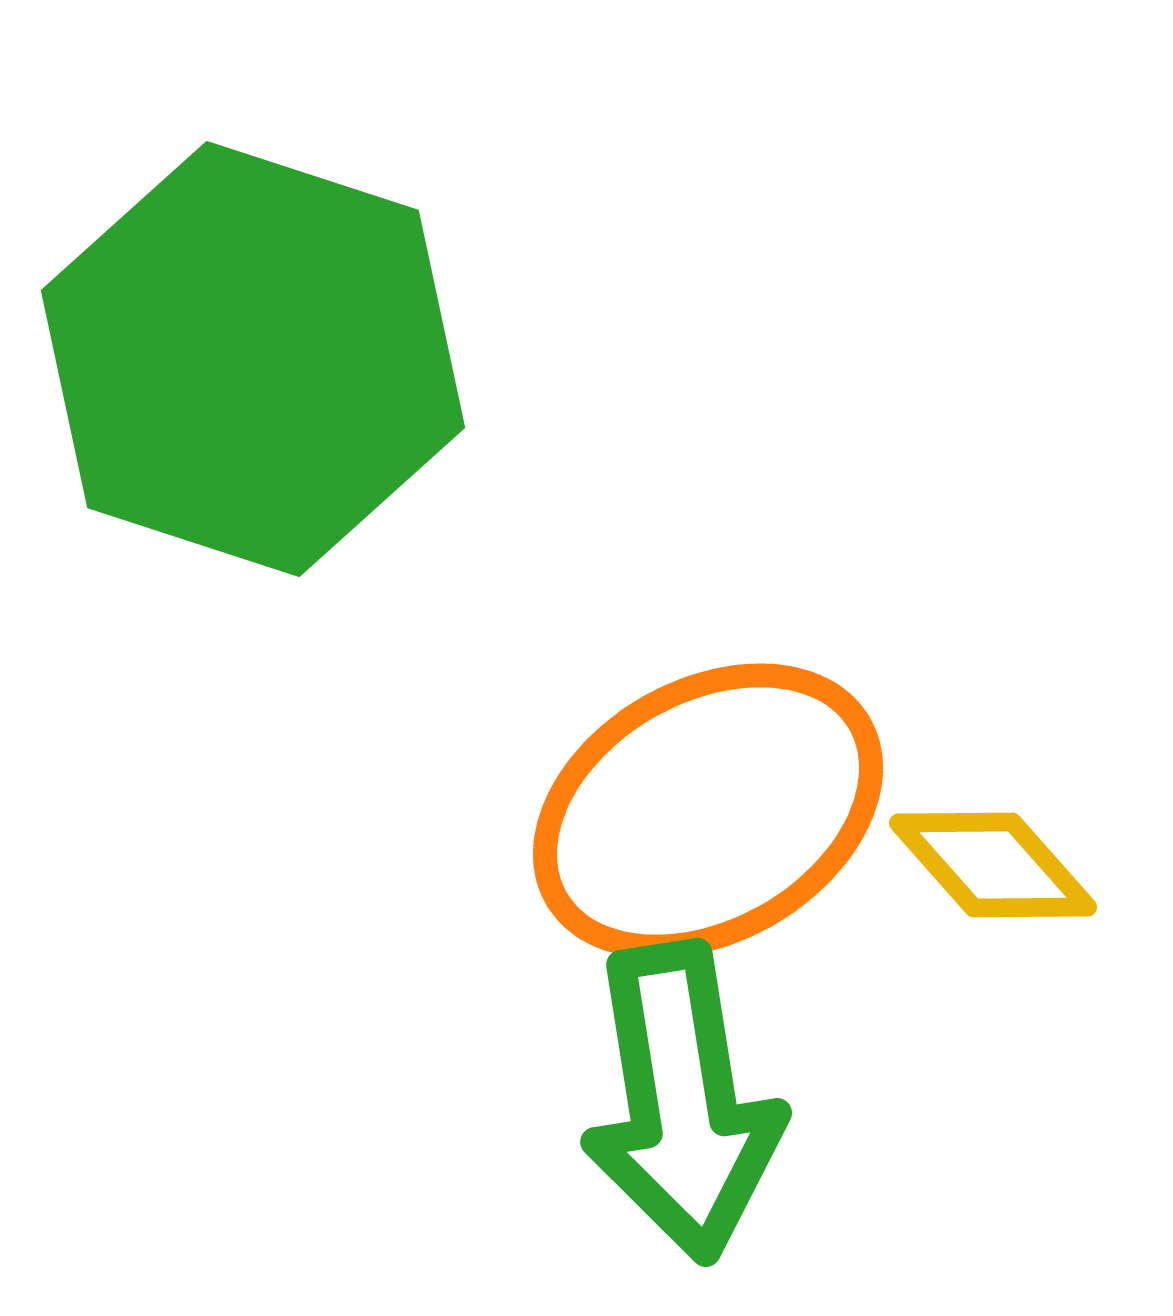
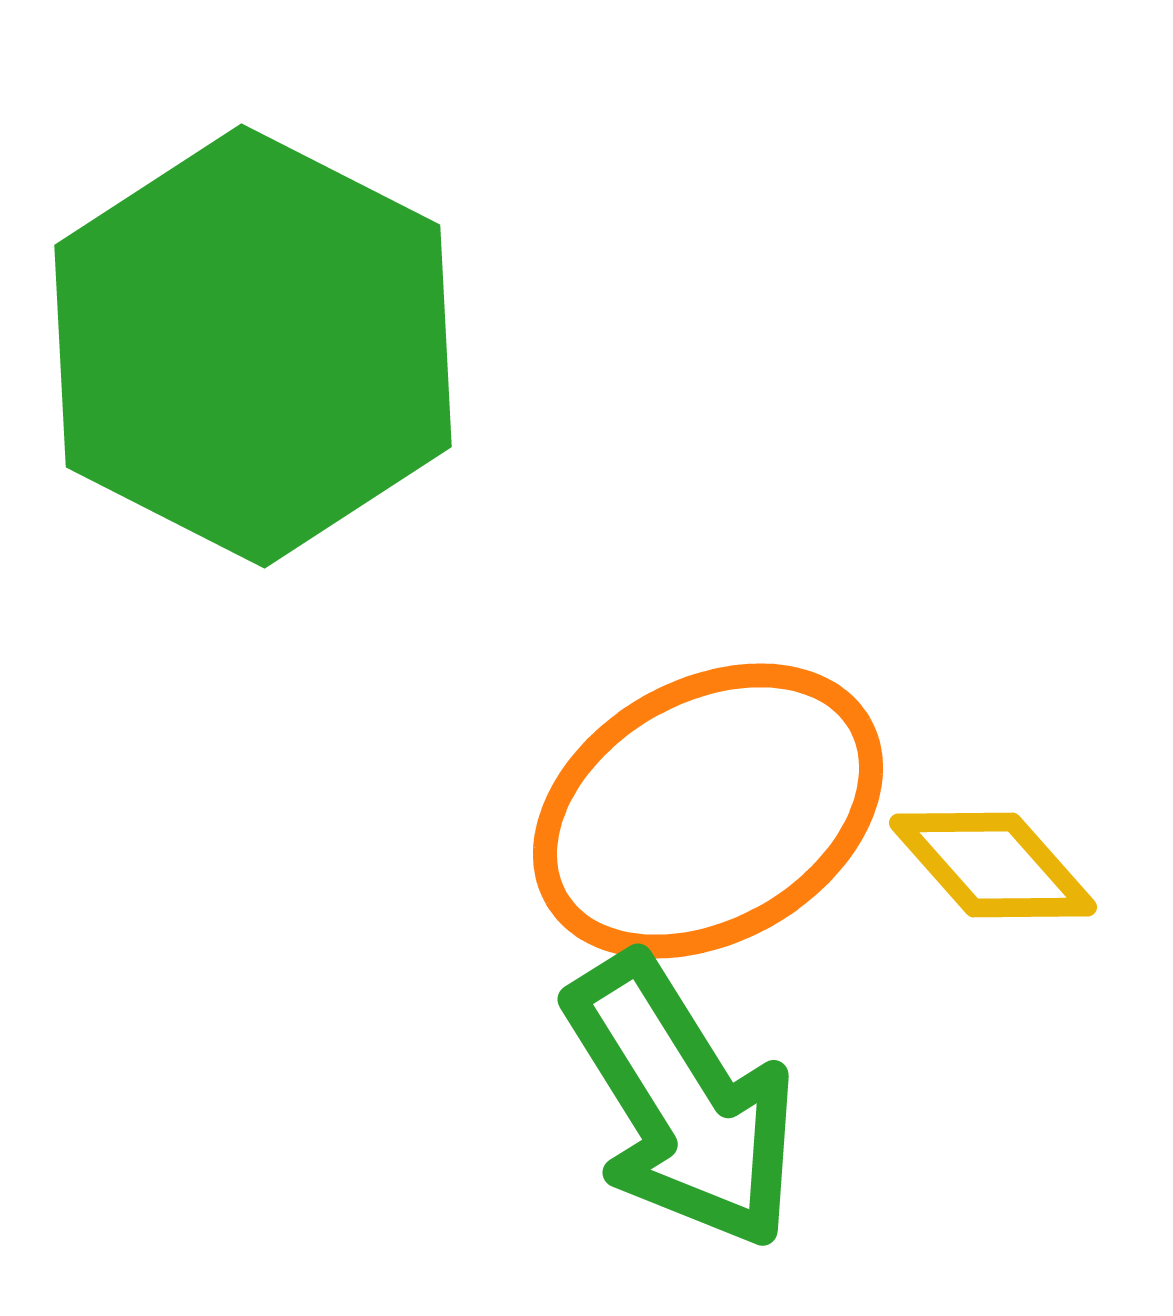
green hexagon: moved 13 px up; rotated 9 degrees clockwise
green arrow: rotated 23 degrees counterclockwise
